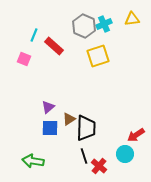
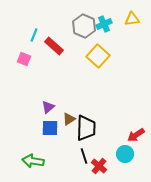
yellow square: rotated 30 degrees counterclockwise
